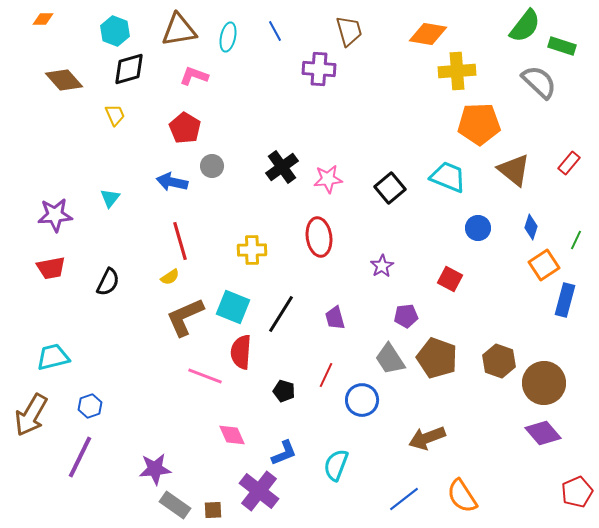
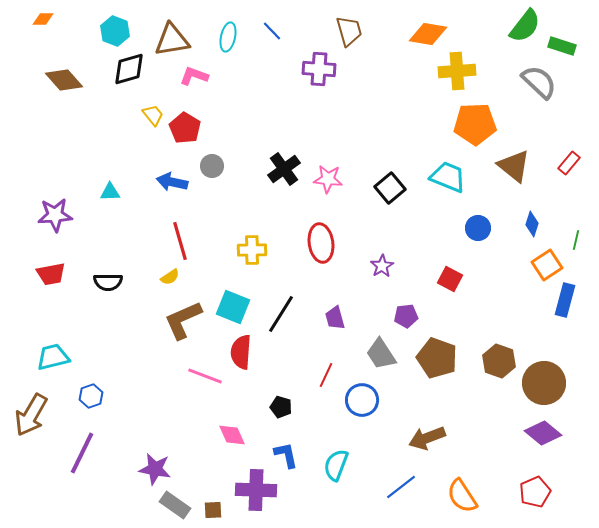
brown triangle at (179, 30): moved 7 px left, 10 px down
blue line at (275, 31): moved 3 px left; rotated 15 degrees counterclockwise
yellow trapezoid at (115, 115): moved 38 px right; rotated 15 degrees counterclockwise
orange pentagon at (479, 124): moved 4 px left
black cross at (282, 167): moved 2 px right, 2 px down
brown triangle at (514, 170): moved 4 px up
pink star at (328, 179): rotated 12 degrees clockwise
cyan triangle at (110, 198): moved 6 px up; rotated 50 degrees clockwise
blue diamond at (531, 227): moved 1 px right, 3 px up
red ellipse at (319, 237): moved 2 px right, 6 px down
green line at (576, 240): rotated 12 degrees counterclockwise
orange square at (544, 265): moved 3 px right
red trapezoid at (51, 268): moved 6 px down
black semicircle at (108, 282): rotated 64 degrees clockwise
brown L-shape at (185, 317): moved 2 px left, 3 px down
gray trapezoid at (390, 359): moved 9 px left, 5 px up
black pentagon at (284, 391): moved 3 px left, 16 px down
blue hexagon at (90, 406): moved 1 px right, 10 px up
purple diamond at (543, 433): rotated 9 degrees counterclockwise
blue L-shape at (284, 453): moved 2 px right, 2 px down; rotated 80 degrees counterclockwise
purple line at (80, 457): moved 2 px right, 4 px up
purple star at (155, 469): rotated 16 degrees clockwise
purple cross at (259, 491): moved 3 px left, 1 px up; rotated 36 degrees counterclockwise
red pentagon at (577, 492): moved 42 px left
blue line at (404, 499): moved 3 px left, 12 px up
